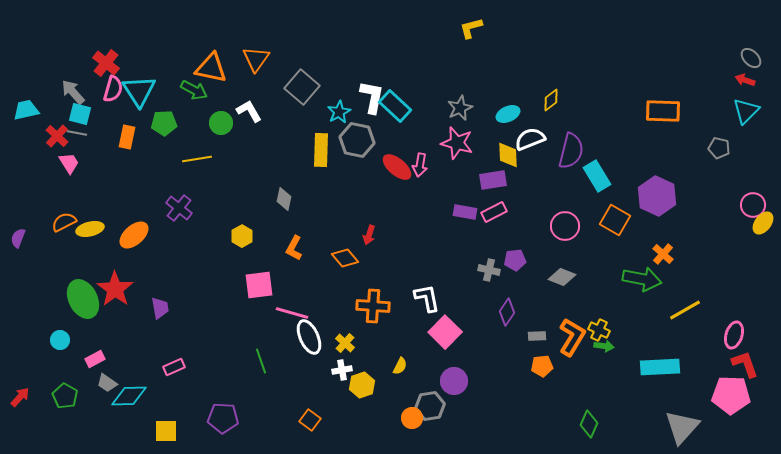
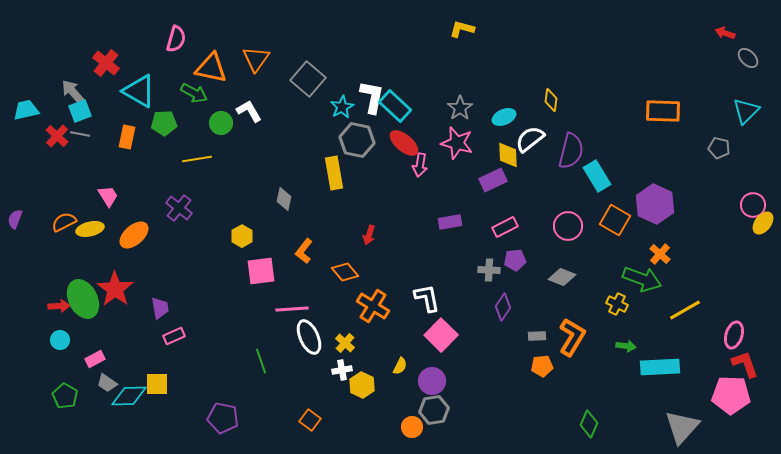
yellow L-shape at (471, 28): moved 9 px left, 1 px down; rotated 30 degrees clockwise
gray ellipse at (751, 58): moved 3 px left
red arrow at (745, 80): moved 20 px left, 47 px up
gray square at (302, 87): moved 6 px right, 8 px up
pink semicircle at (113, 89): moved 63 px right, 50 px up
green arrow at (194, 90): moved 3 px down
cyan triangle at (139, 91): rotated 27 degrees counterclockwise
yellow diamond at (551, 100): rotated 45 degrees counterclockwise
gray star at (460, 108): rotated 10 degrees counterclockwise
cyan star at (339, 112): moved 3 px right, 5 px up
cyan square at (80, 114): moved 3 px up; rotated 35 degrees counterclockwise
cyan ellipse at (508, 114): moved 4 px left, 3 px down
gray line at (77, 133): moved 3 px right, 1 px down
white semicircle at (530, 139): rotated 16 degrees counterclockwise
yellow rectangle at (321, 150): moved 13 px right, 23 px down; rotated 12 degrees counterclockwise
pink trapezoid at (69, 163): moved 39 px right, 33 px down
red ellipse at (397, 167): moved 7 px right, 24 px up
purple rectangle at (493, 180): rotated 16 degrees counterclockwise
purple hexagon at (657, 196): moved 2 px left, 8 px down
purple rectangle at (465, 212): moved 15 px left, 10 px down; rotated 20 degrees counterclockwise
pink rectangle at (494, 212): moved 11 px right, 15 px down
pink circle at (565, 226): moved 3 px right
purple semicircle at (18, 238): moved 3 px left, 19 px up
orange L-shape at (294, 248): moved 10 px right, 3 px down; rotated 10 degrees clockwise
orange cross at (663, 254): moved 3 px left
orange diamond at (345, 258): moved 14 px down
gray cross at (489, 270): rotated 10 degrees counterclockwise
green arrow at (642, 279): rotated 9 degrees clockwise
pink square at (259, 285): moved 2 px right, 14 px up
orange cross at (373, 306): rotated 28 degrees clockwise
purple diamond at (507, 312): moved 4 px left, 5 px up
pink line at (292, 313): moved 4 px up; rotated 20 degrees counterclockwise
yellow cross at (599, 330): moved 18 px right, 26 px up
pink square at (445, 332): moved 4 px left, 3 px down
green arrow at (604, 346): moved 22 px right
pink rectangle at (174, 367): moved 31 px up
purple circle at (454, 381): moved 22 px left
yellow hexagon at (362, 385): rotated 15 degrees counterclockwise
red arrow at (20, 397): moved 39 px right, 91 px up; rotated 45 degrees clockwise
gray hexagon at (430, 406): moved 4 px right, 4 px down
purple pentagon at (223, 418): rotated 8 degrees clockwise
orange circle at (412, 418): moved 9 px down
yellow square at (166, 431): moved 9 px left, 47 px up
